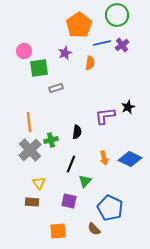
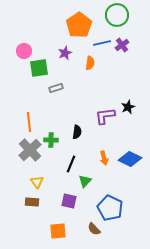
green cross: rotated 16 degrees clockwise
yellow triangle: moved 2 px left, 1 px up
